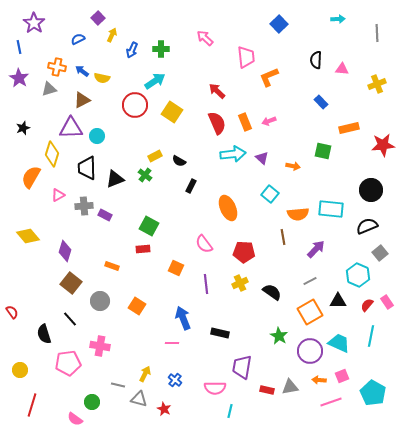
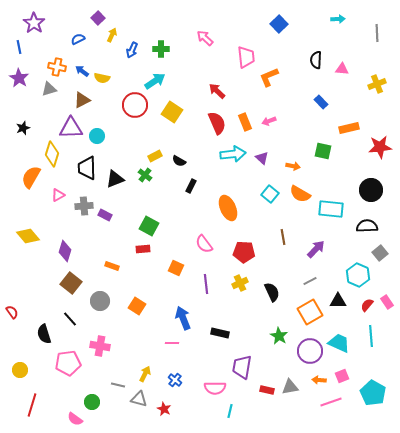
red star at (383, 145): moved 3 px left, 2 px down
orange semicircle at (298, 214): moved 2 px right, 20 px up; rotated 35 degrees clockwise
black semicircle at (367, 226): rotated 20 degrees clockwise
black semicircle at (272, 292): rotated 30 degrees clockwise
cyan line at (371, 336): rotated 15 degrees counterclockwise
